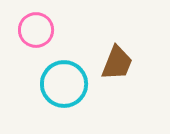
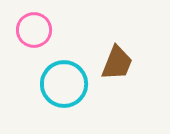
pink circle: moved 2 px left
